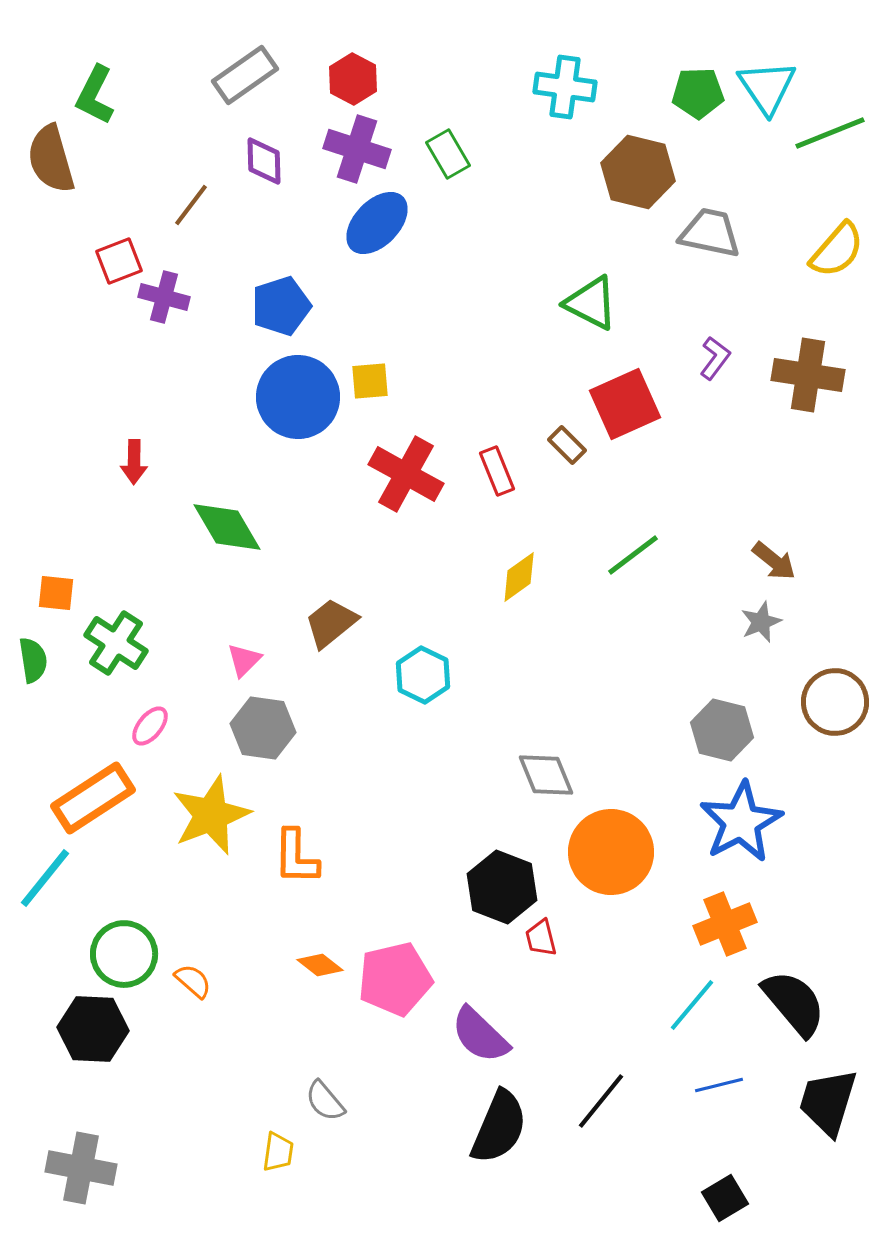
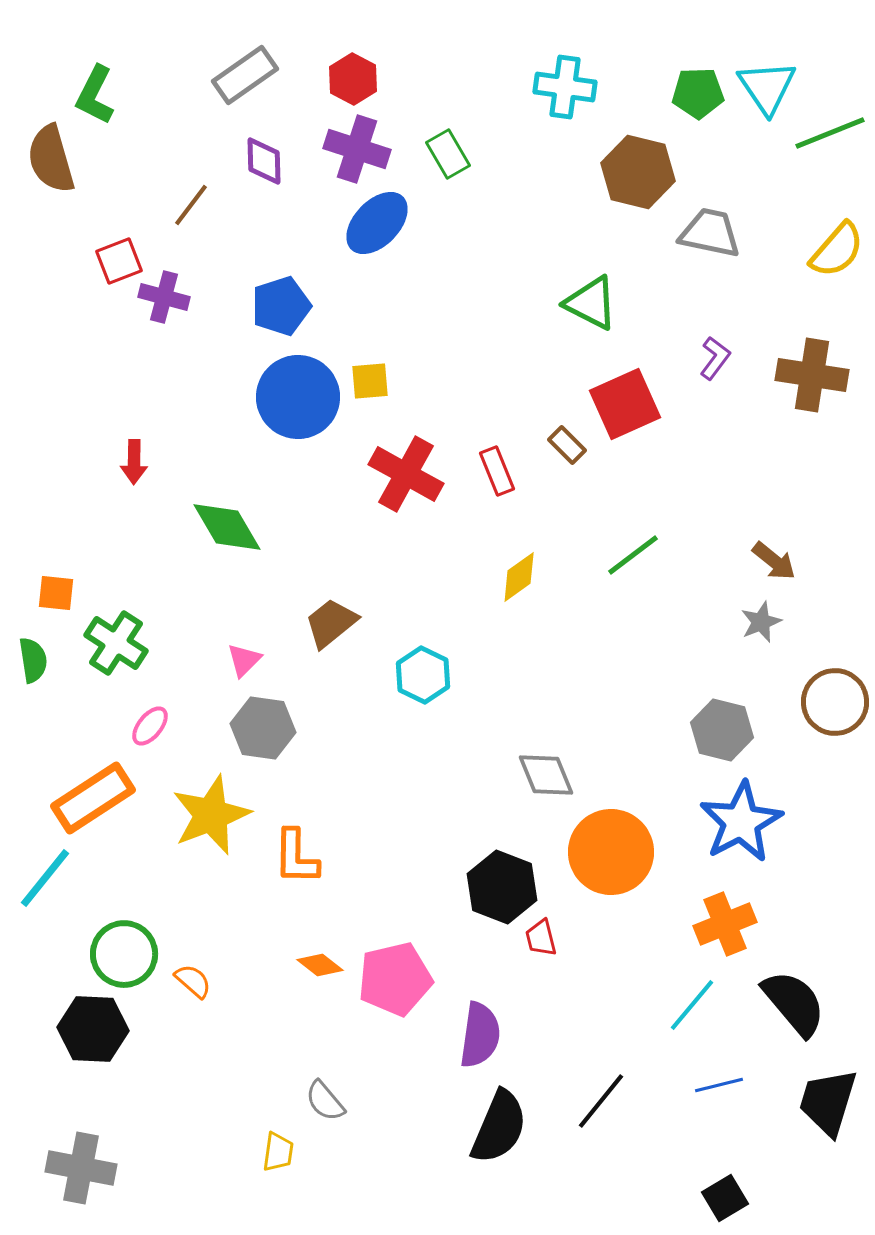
brown cross at (808, 375): moved 4 px right
purple semicircle at (480, 1035): rotated 126 degrees counterclockwise
